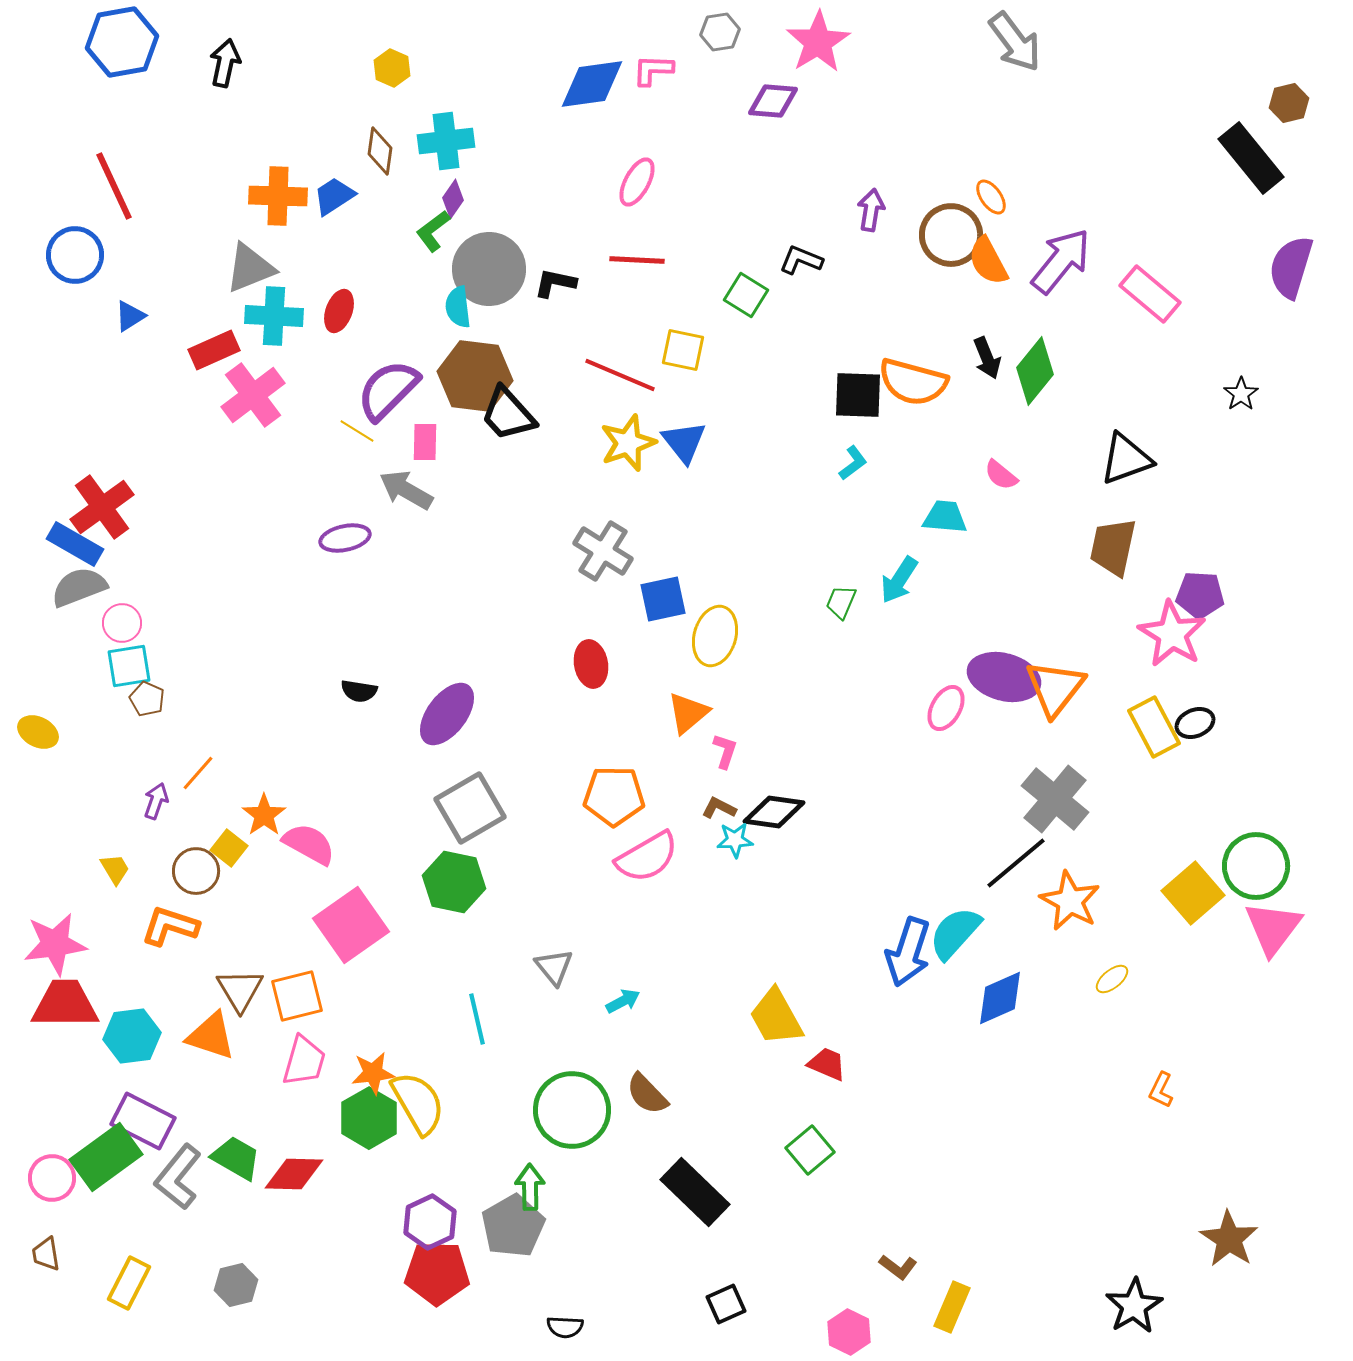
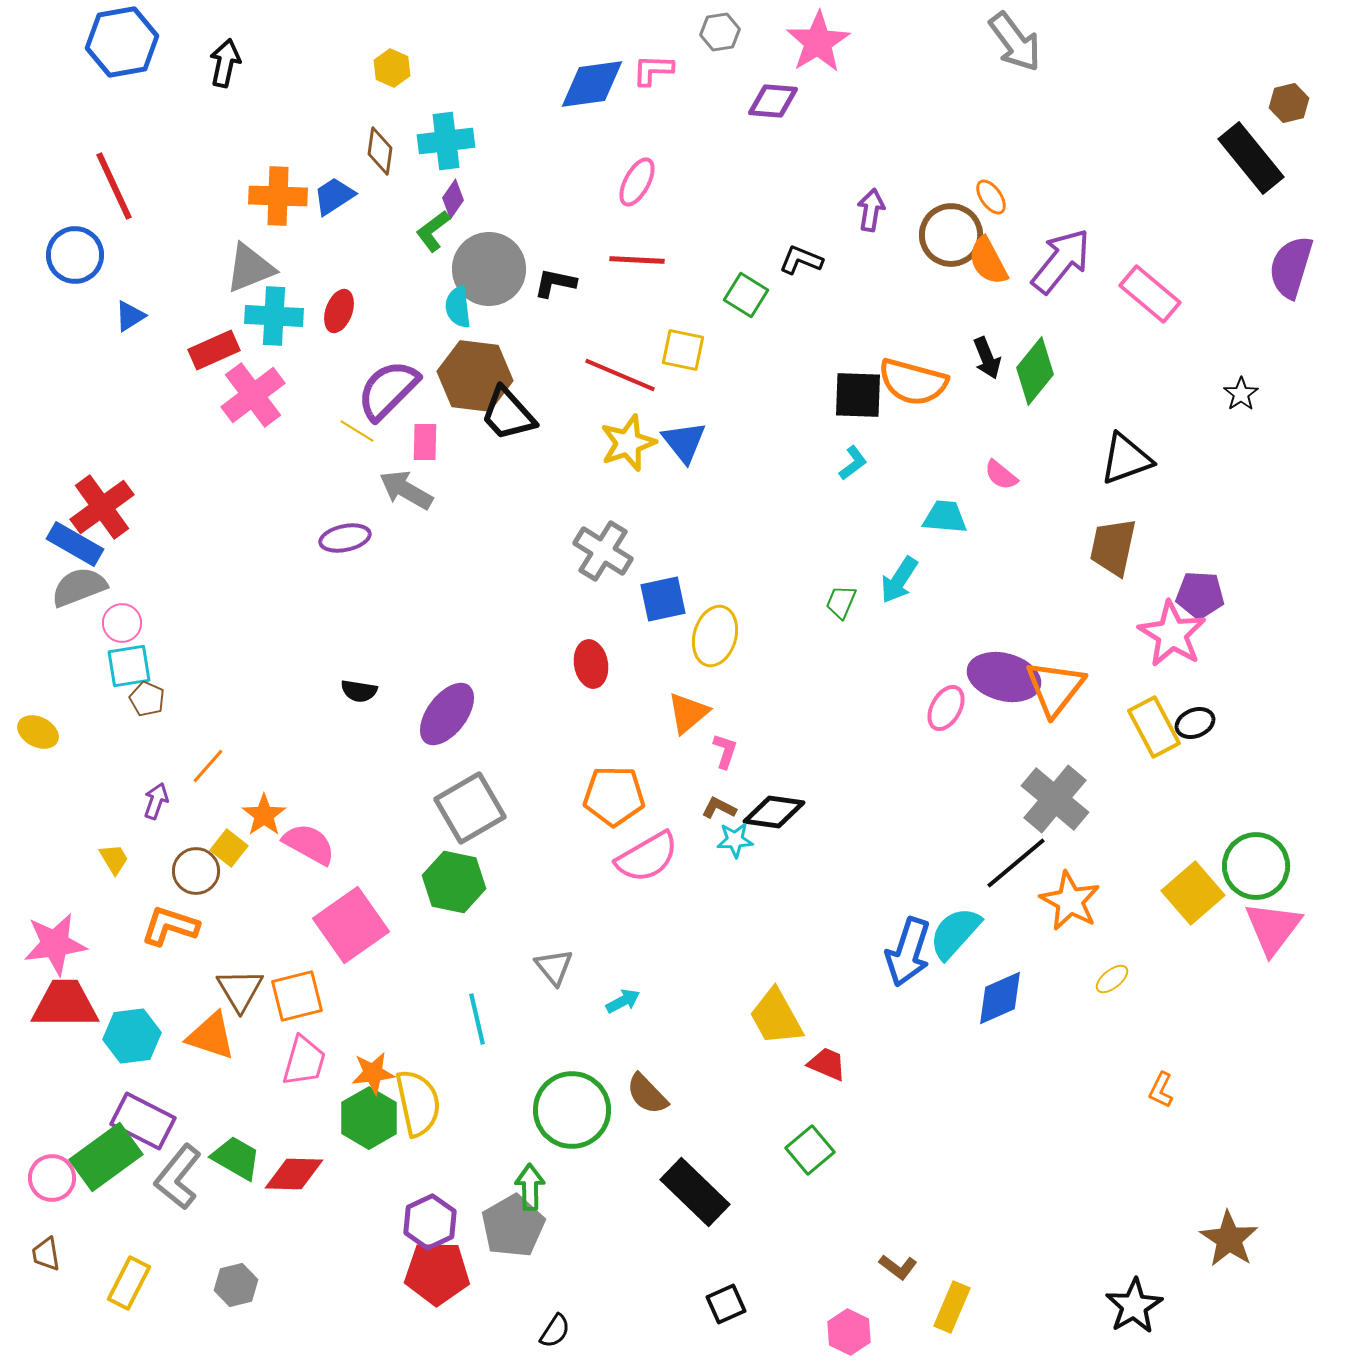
orange line at (198, 773): moved 10 px right, 7 px up
yellow trapezoid at (115, 869): moved 1 px left, 10 px up
yellow semicircle at (418, 1103): rotated 18 degrees clockwise
black semicircle at (565, 1327): moved 10 px left, 4 px down; rotated 60 degrees counterclockwise
